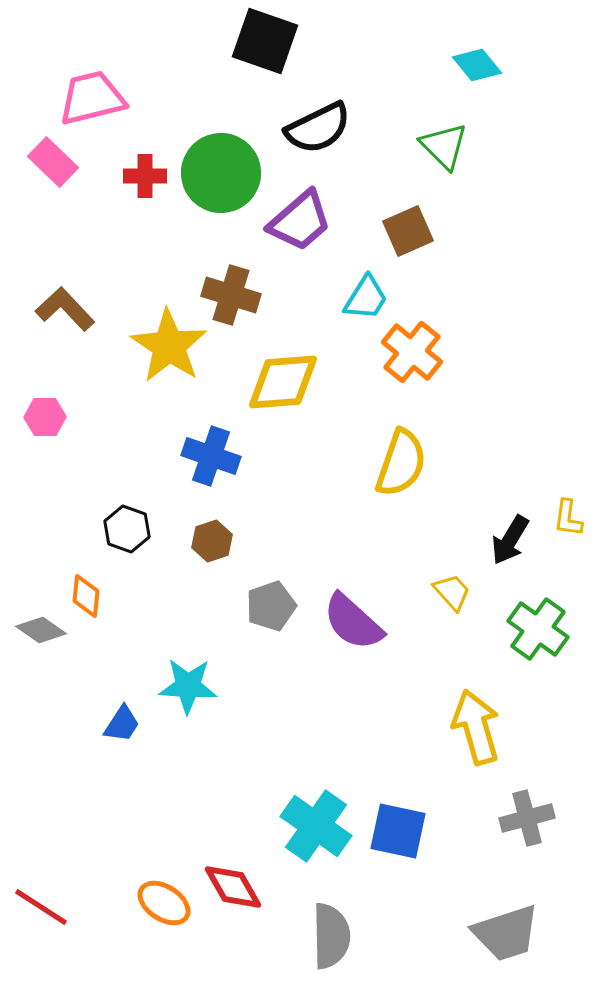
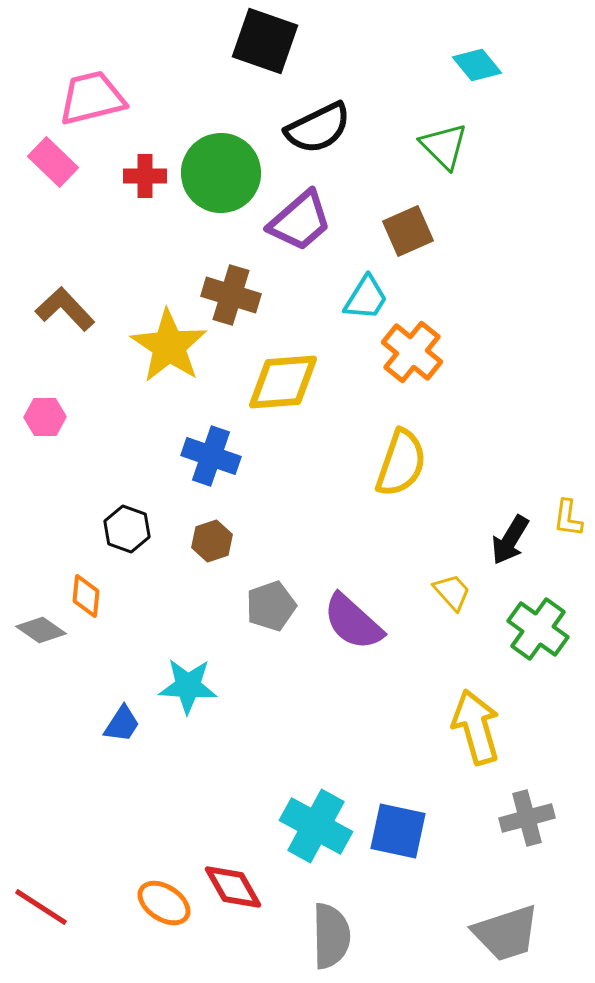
cyan cross: rotated 6 degrees counterclockwise
